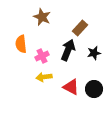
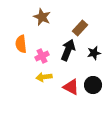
black circle: moved 1 px left, 4 px up
